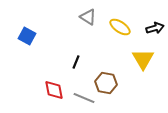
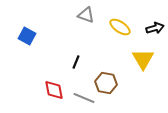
gray triangle: moved 2 px left, 2 px up; rotated 12 degrees counterclockwise
